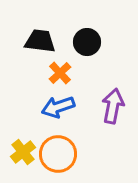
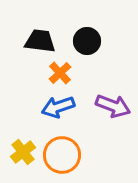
black circle: moved 1 px up
purple arrow: rotated 100 degrees clockwise
orange circle: moved 4 px right, 1 px down
